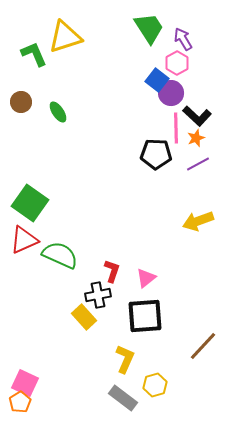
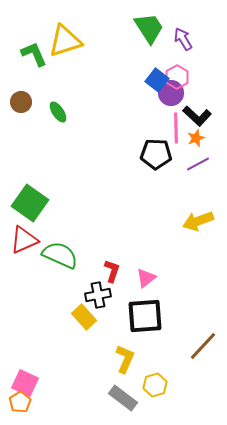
yellow triangle: moved 4 px down
pink hexagon: moved 14 px down
